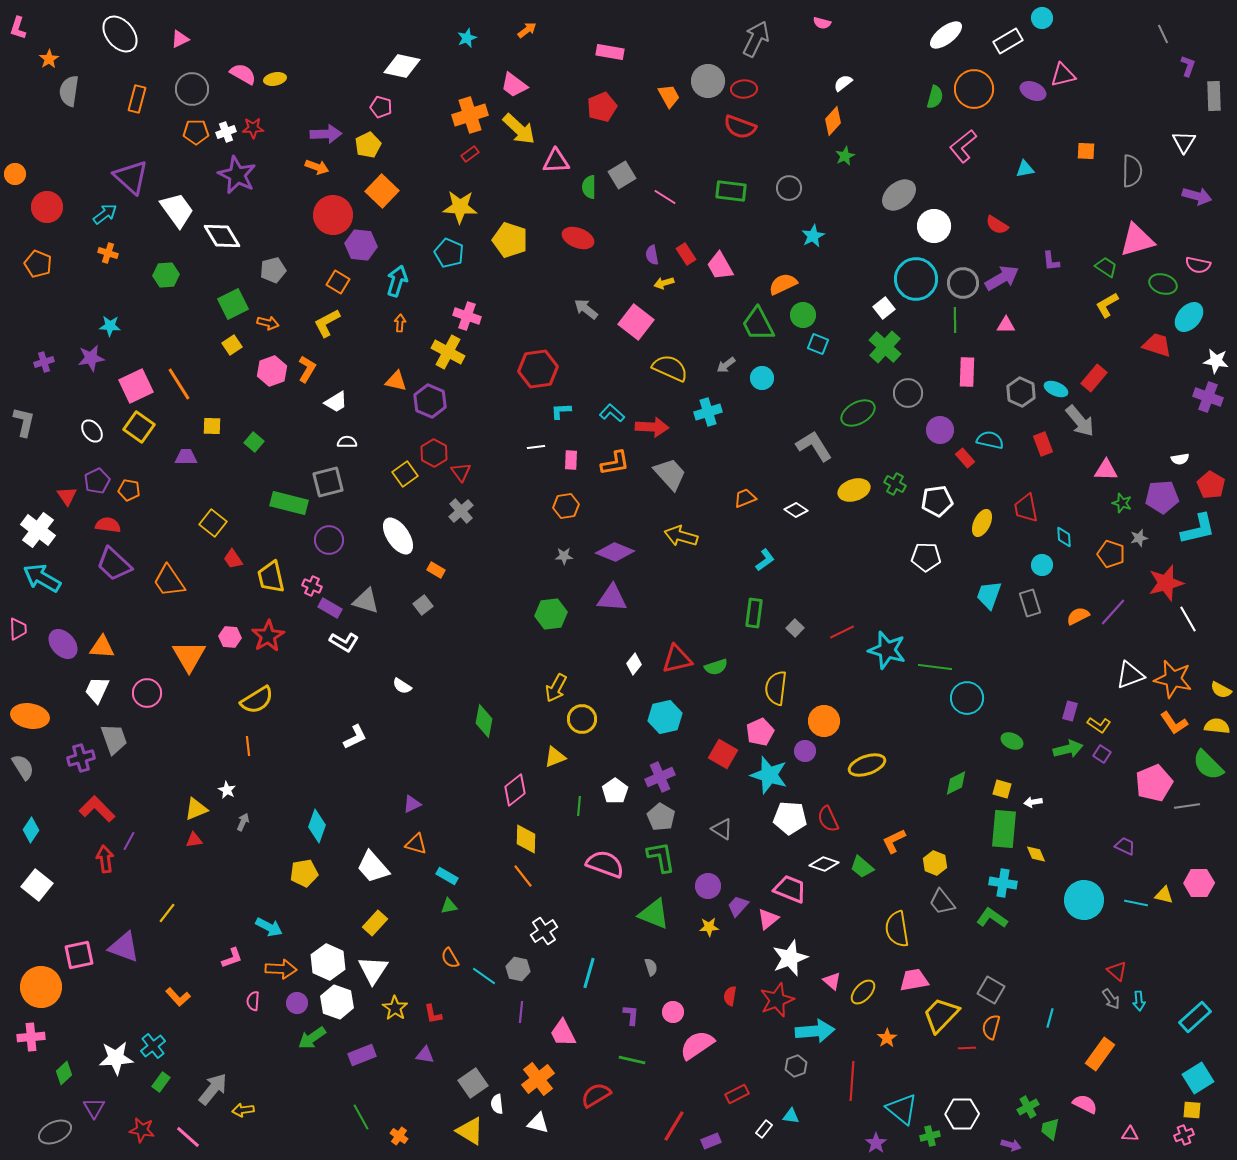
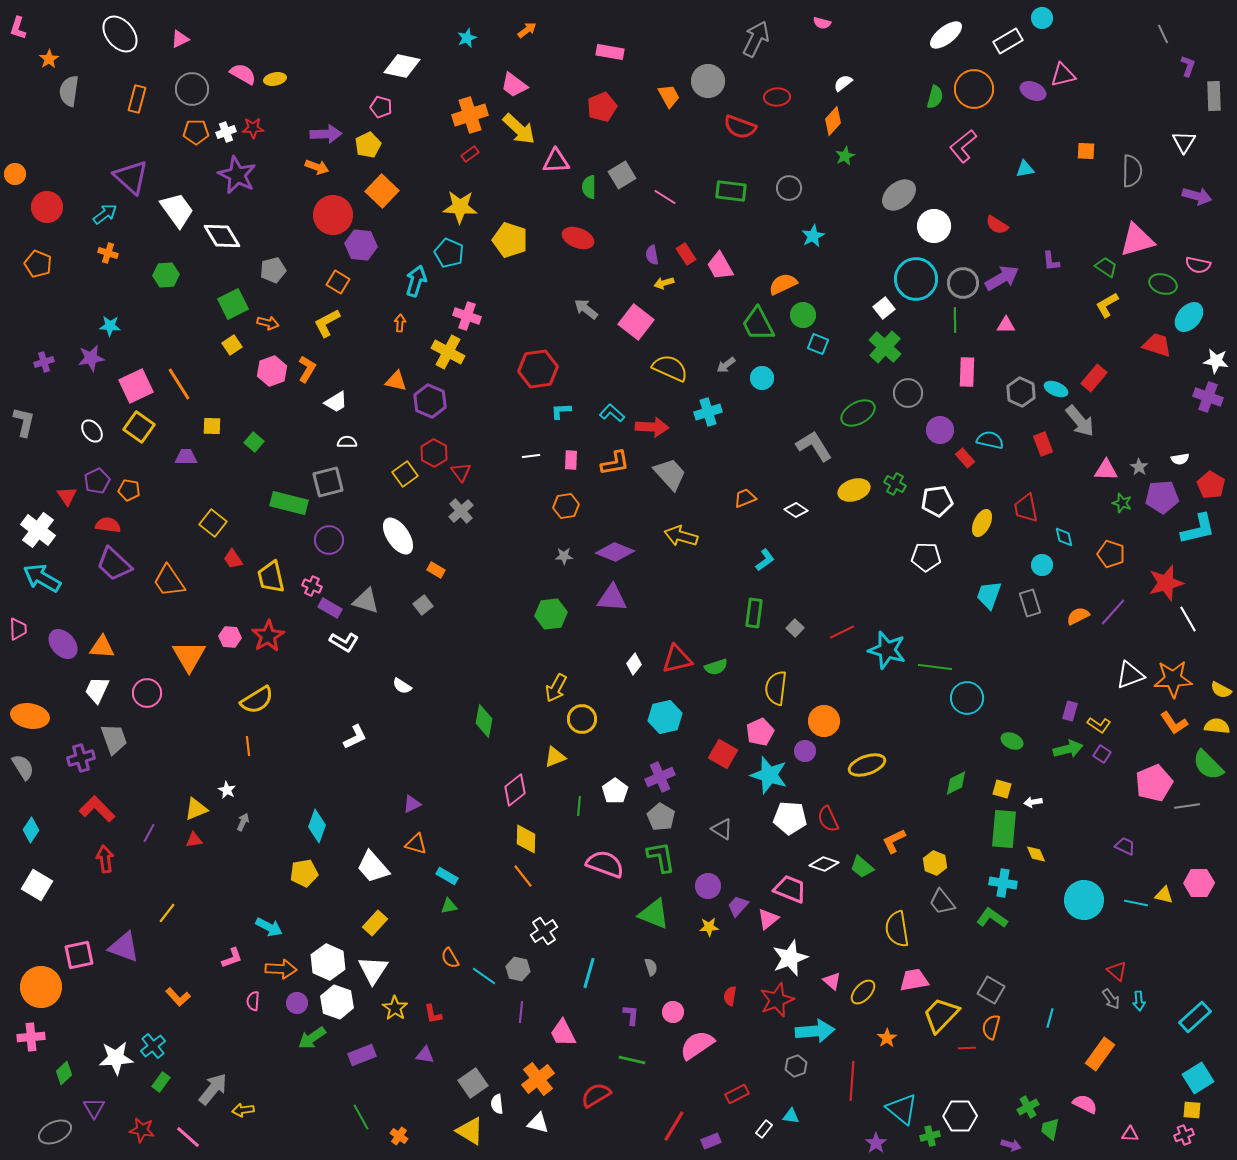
red ellipse at (744, 89): moved 33 px right, 8 px down
cyan arrow at (397, 281): moved 19 px right
white line at (536, 447): moved 5 px left, 9 px down
cyan diamond at (1064, 537): rotated 10 degrees counterclockwise
gray star at (1139, 538): moved 71 px up; rotated 24 degrees counterclockwise
orange star at (1173, 679): rotated 15 degrees counterclockwise
purple line at (129, 841): moved 20 px right, 8 px up
white square at (37, 885): rotated 8 degrees counterclockwise
white hexagon at (962, 1114): moved 2 px left, 2 px down
